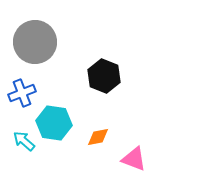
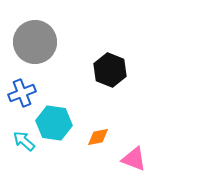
black hexagon: moved 6 px right, 6 px up
